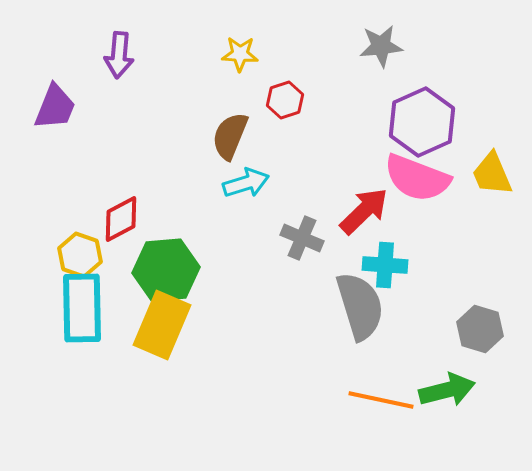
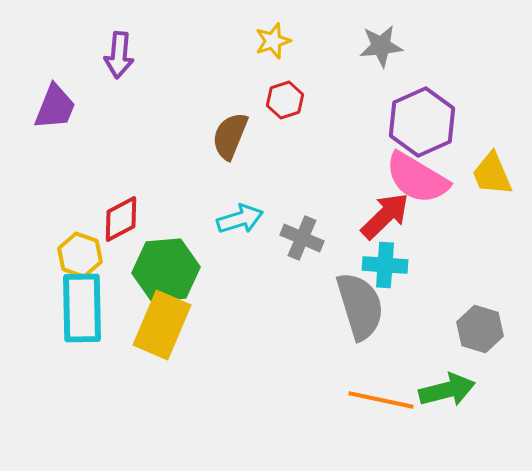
yellow star: moved 33 px right, 13 px up; rotated 21 degrees counterclockwise
pink semicircle: rotated 10 degrees clockwise
cyan arrow: moved 6 px left, 36 px down
red arrow: moved 21 px right, 5 px down
